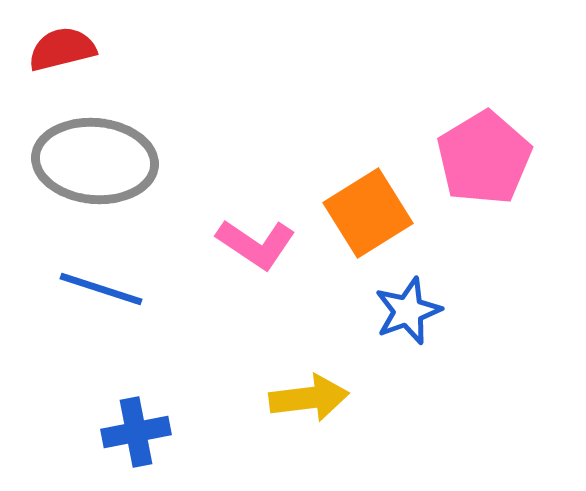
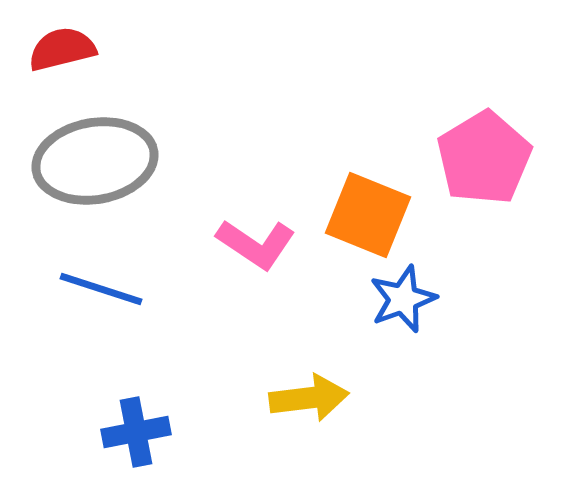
gray ellipse: rotated 15 degrees counterclockwise
orange square: moved 2 px down; rotated 36 degrees counterclockwise
blue star: moved 5 px left, 12 px up
